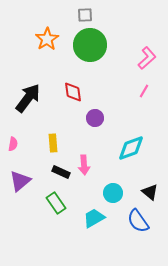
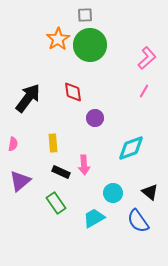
orange star: moved 11 px right
